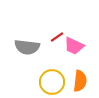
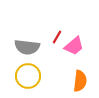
red line: rotated 24 degrees counterclockwise
pink trapezoid: rotated 65 degrees counterclockwise
yellow circle: moved 24 px left, 6 px up
